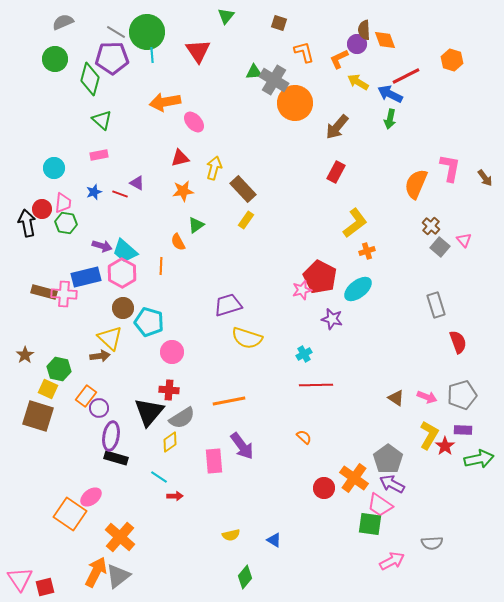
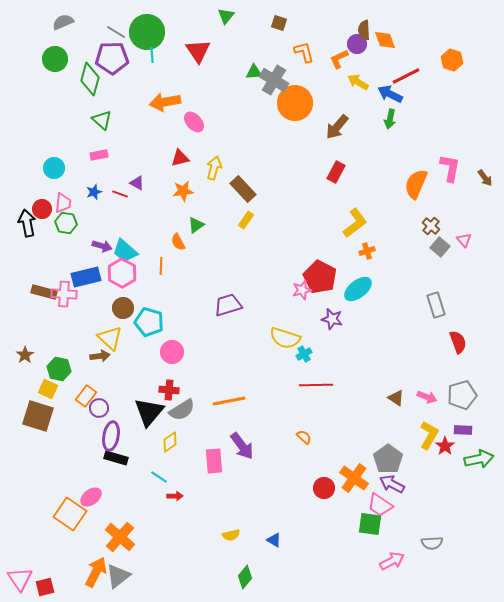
yellow semicircle at (247, 338): moved 38 px right
gray semicircle at (182, 418): moved 8 px up
